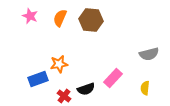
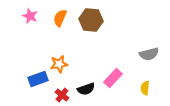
red cross: moved 2 px left, 1 px up
